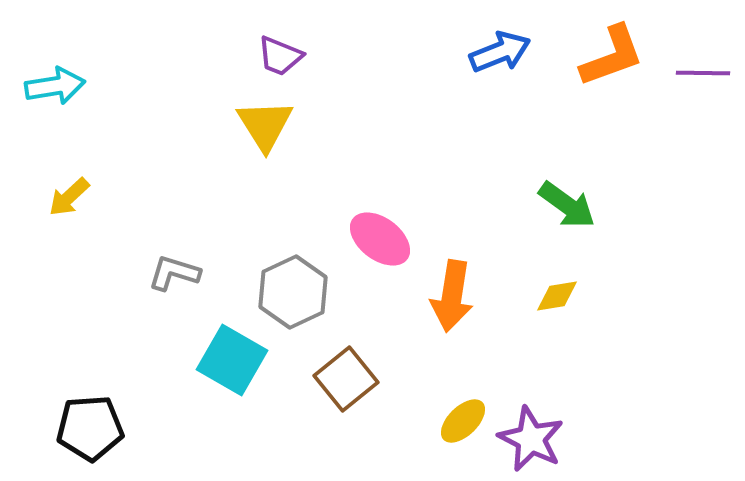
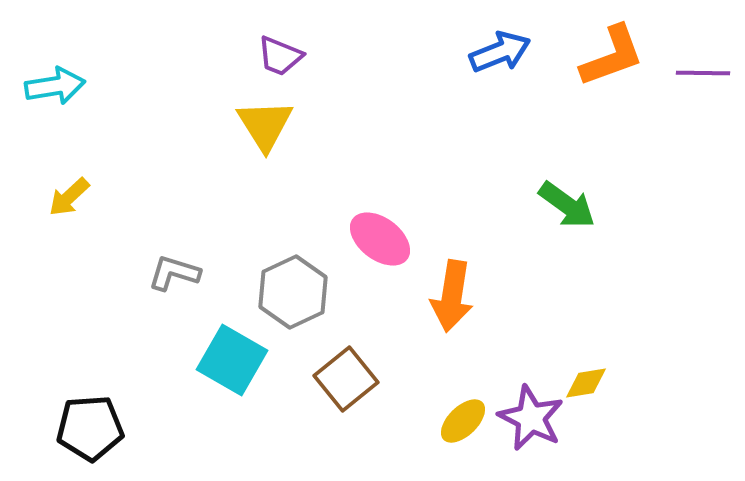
yellow diamond: moved 29 px right, 87 px down
purple star: moved 21 px up
